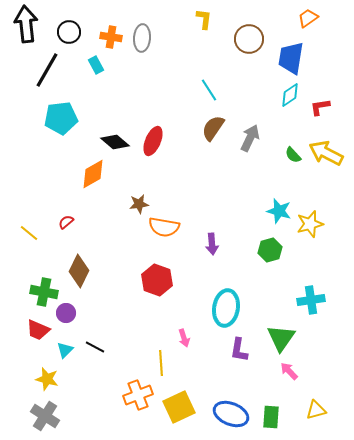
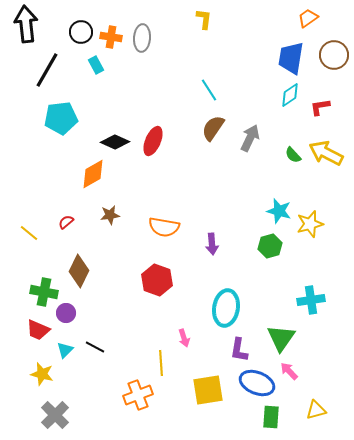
black circle at (69, 32): moved 12 px right
brown circle at (249, 39): moved 85 px right, 16 px down
black diamond at (115, 142): rotated 16 degrees counterclockwise
brown star at (139, 204): moved 29 px left, 11 px down
green hexagon at (270, 250): moved 4 px up
yellow star at (47, 379): moved 5 px left, 5 px up
yellow square at (179, 407): moved 29 px right, 17 px up; rotated 16 degrees clockwise
blue ellipse at (231, 414): moved 26 px right, 31 px up
gray cross at (45, 416): moved 10 px right, 1 px up; rotated 12 degrees clockwise
